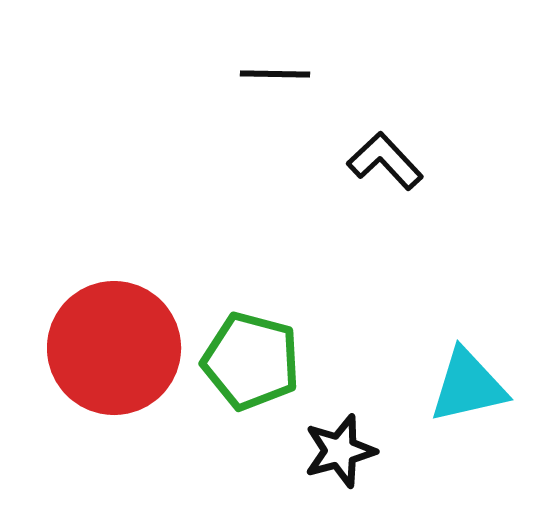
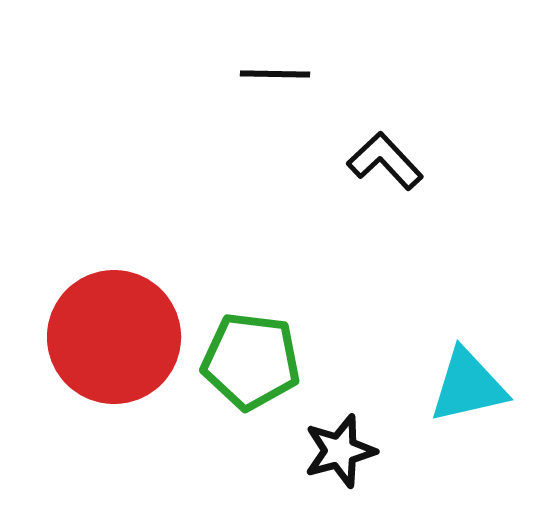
red circle: moved 11 px up
green pentagon: rotated 8 degrees counterclockwise
